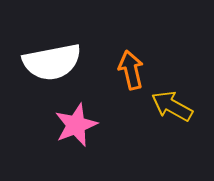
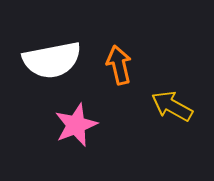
white semicircle: moved 2 px up
orange arrow: moved 12 px left, 5 px up
